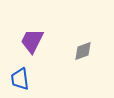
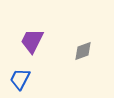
blue trapezoid: rotated 35 degrees clockwise
